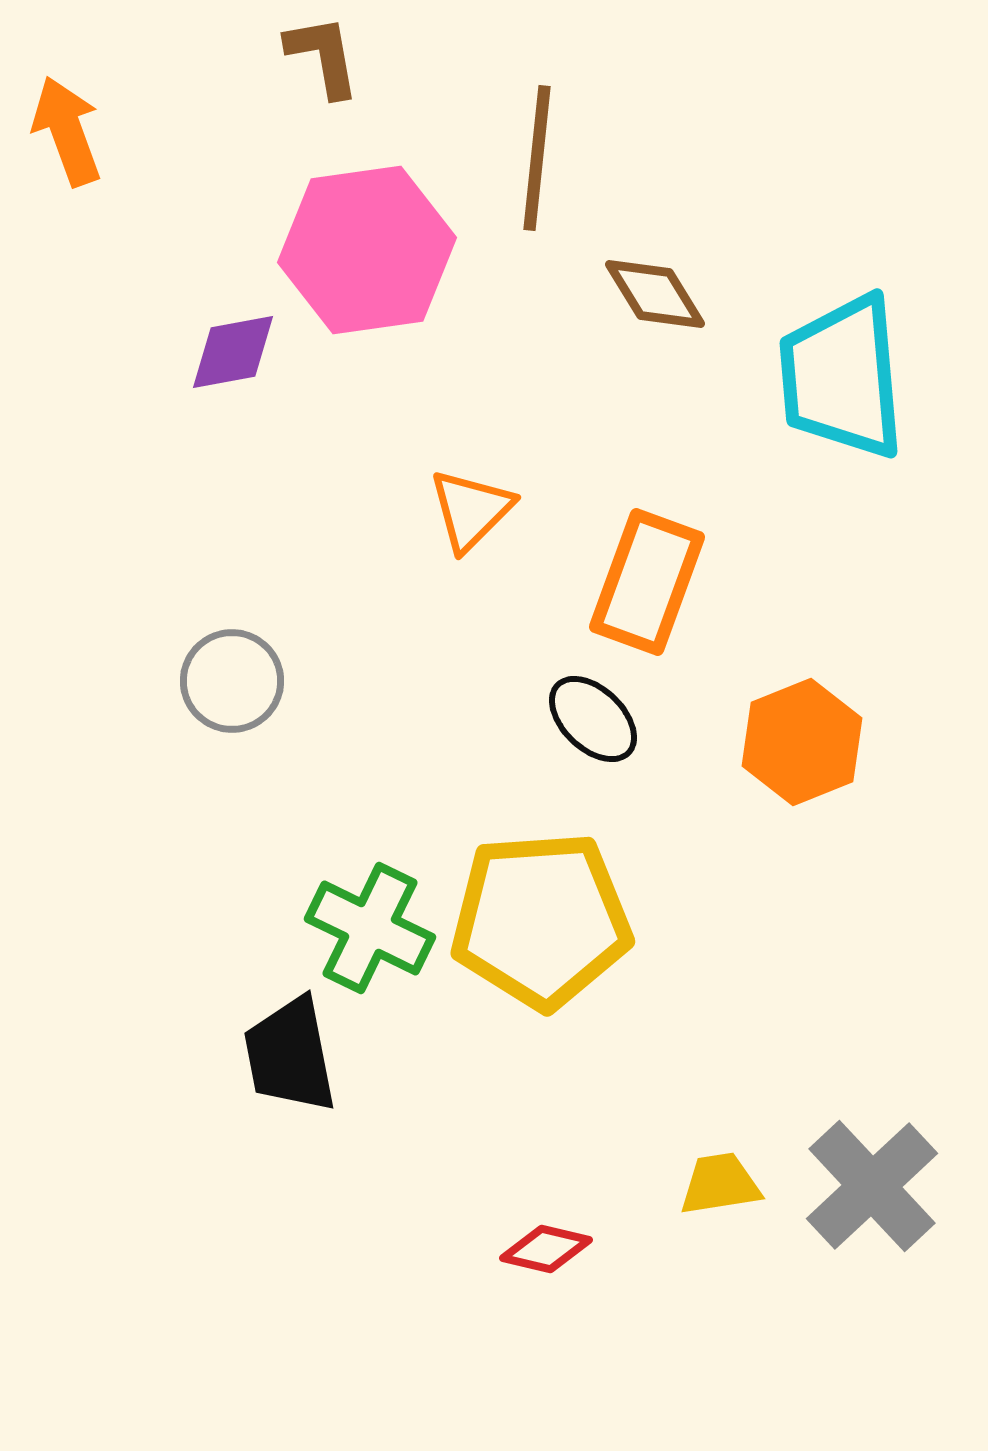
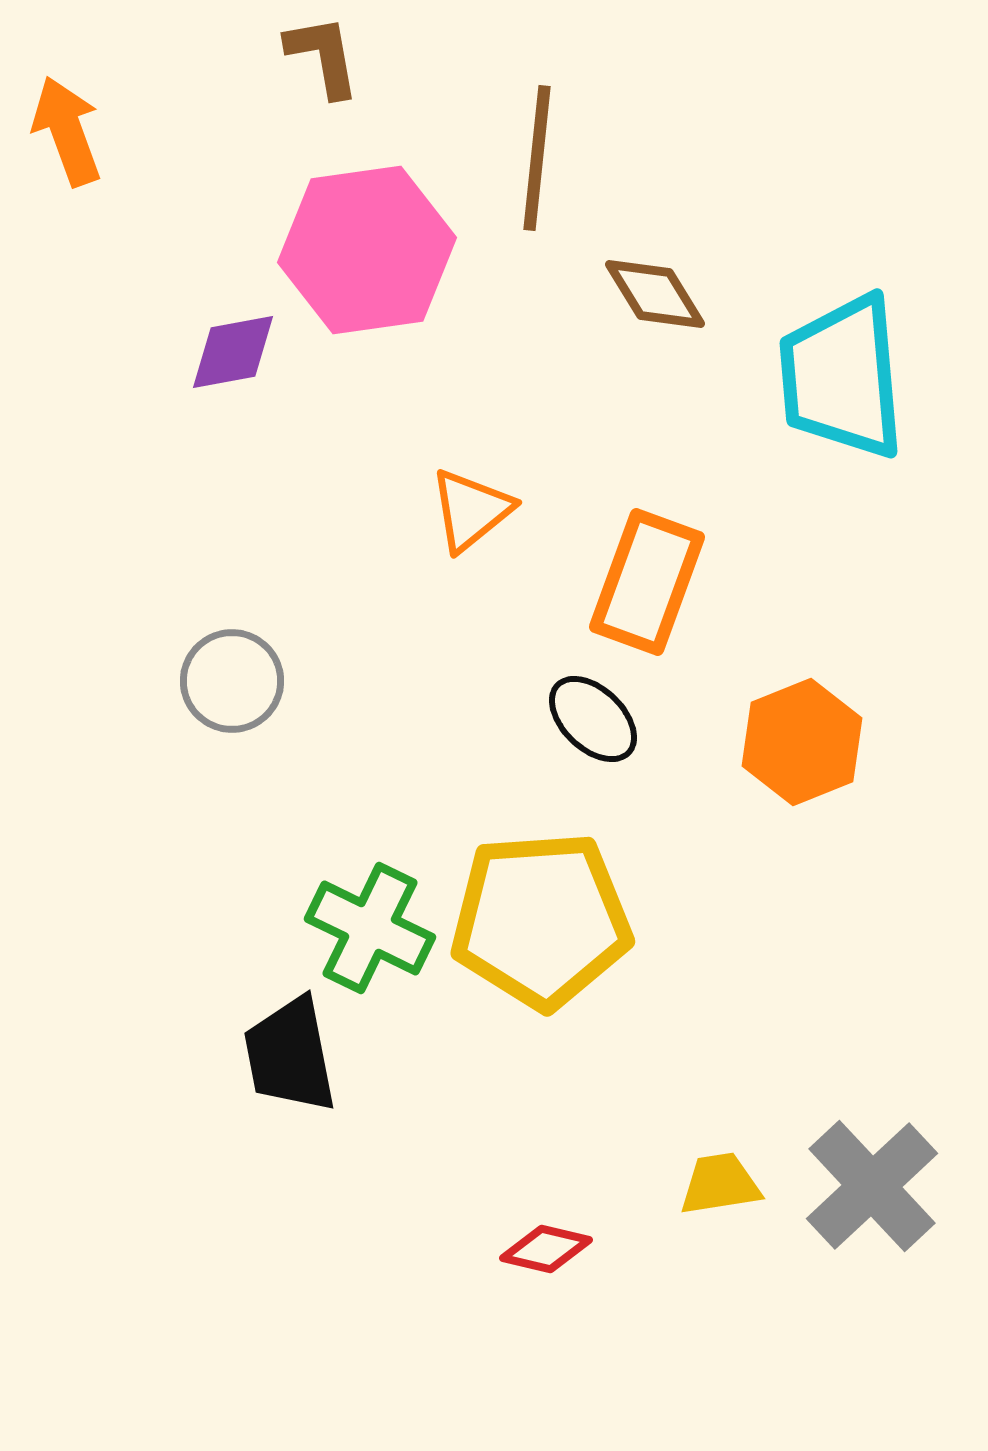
orange triangle: rotated 6 degrees clockwise
